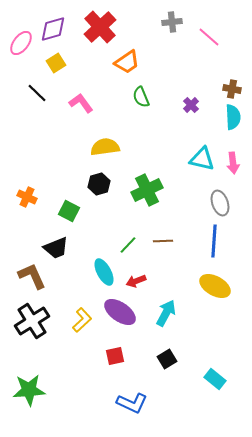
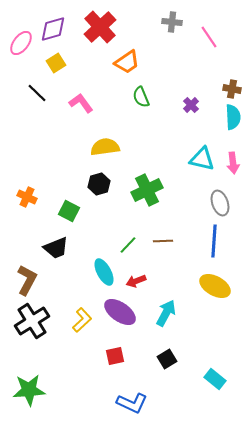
gray cross: rotated 12 degrees clockwise
pink line: rotated 15 degrees clockwise
brown L-shape: moved 5 px left, 4 px down; rotated 52 degrees clockwise
